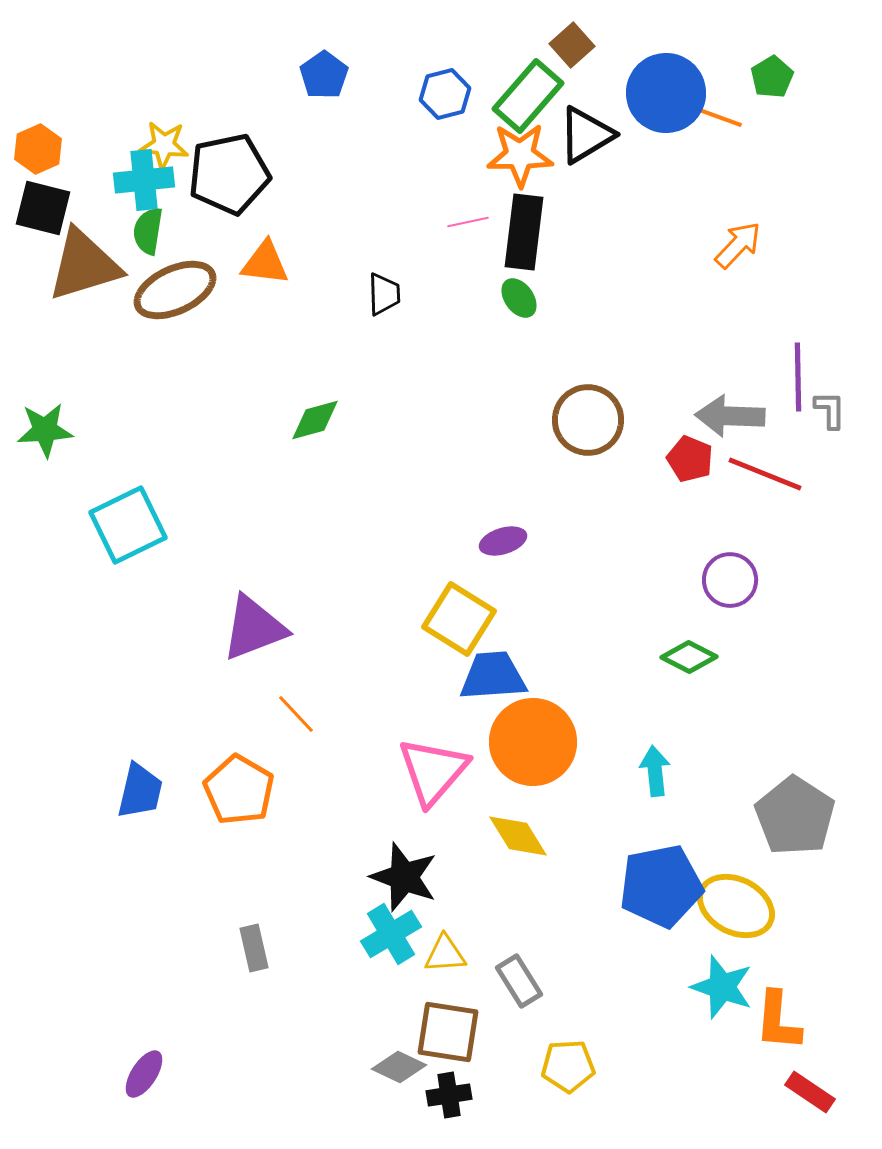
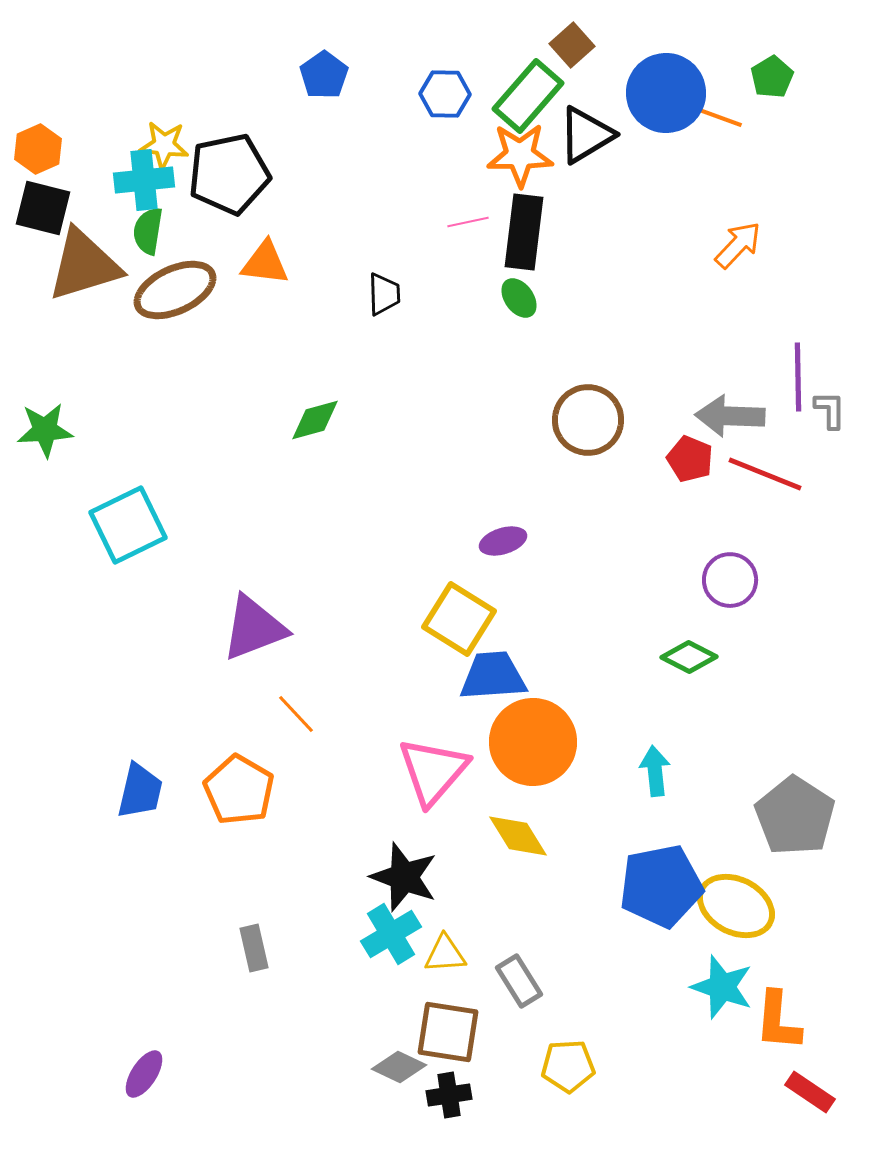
blue hexagon at (445, 94): rotated 15 degrees clockwise
